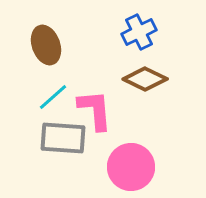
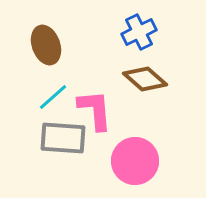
brown diamond: rotated 15 degrees clockwise
pink circle: moved 4 px right, 6 px up
